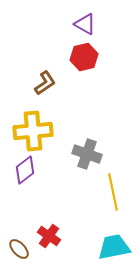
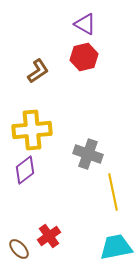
brown L-shape: moved 7 px left, 12 px up
yellow cross: moved 1 px left, 1 px up
gray cross: moved 1 px right
red cross: rotated 20 degrees clockwise
cyan trapezoid: moved 2 px right
